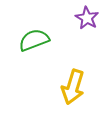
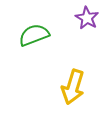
green semicircle: moved 5 px up
